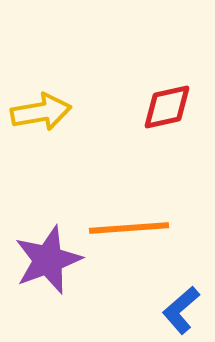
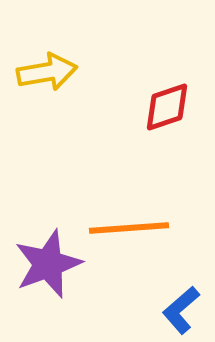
red diamond: rotated 6 degrees counterclockwise
yellow arrow: moved 6 px right, 40 px up
purple star: moved 4 px down
